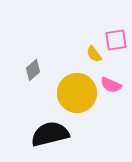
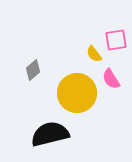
pink semicircle: moved 6 px up; rotated 35 degrees clockwise
